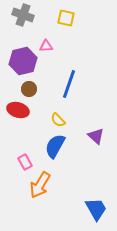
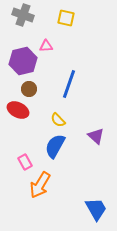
red ellipse: rotated 10 degrees clockwise
